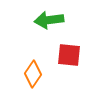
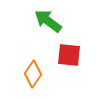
green arrow: moved 1 px left, 1 px down; rotated 44 degrees clockwise
